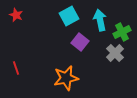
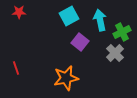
red star: moved 3 px right, 3 px up; rotated 24 degrees counterclockwise
